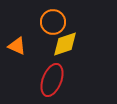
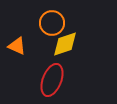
orange circle: moved 1 px left, 1 px down
